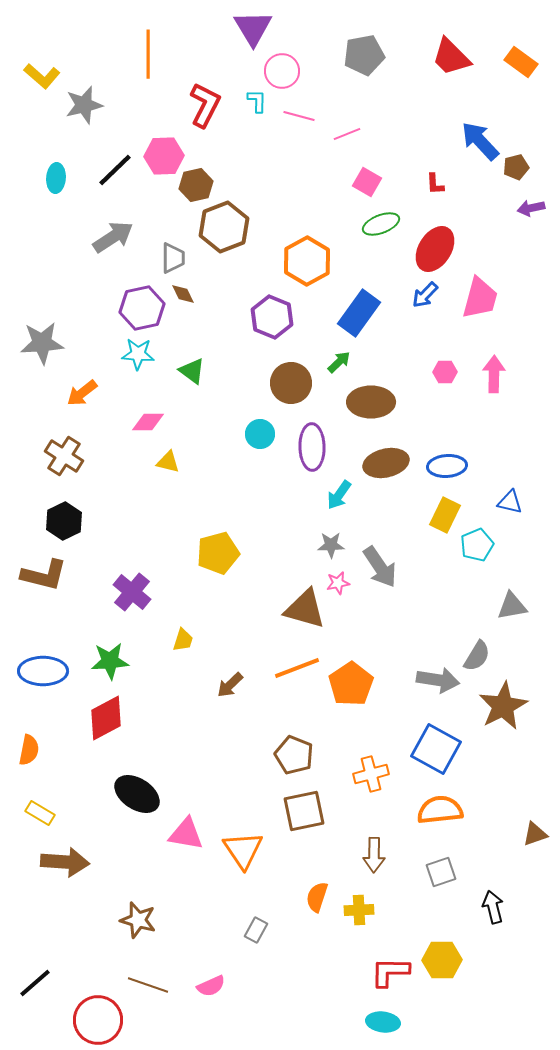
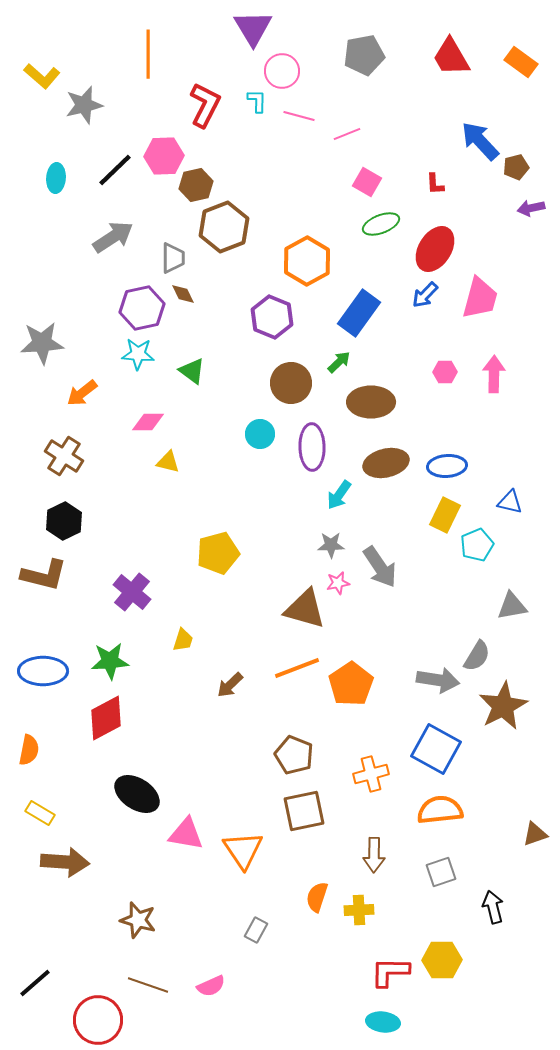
red trapezoid at (451, 57): rotated 15 degrees clockwise
